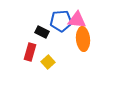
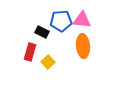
pink triangle: moved 5 px right
orange ellipse: moved 7 px down
